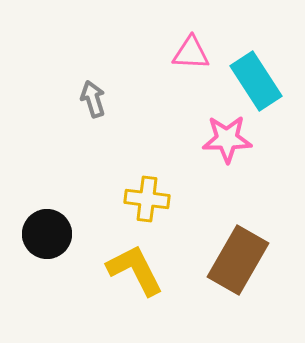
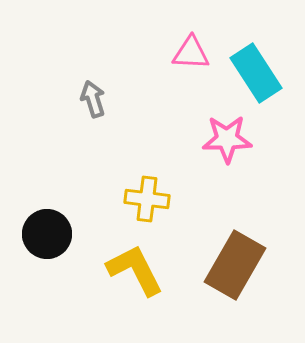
cyan rectangle: moved 8 px up
brown rectangle: moved 3 px left, 5 px down
